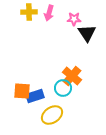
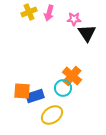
yellow cross: rotated 21 degrees counterclockwise
